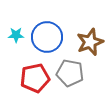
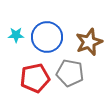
brown star: moved 1 px left
